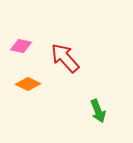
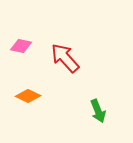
orange diamond: moved 12 px down
